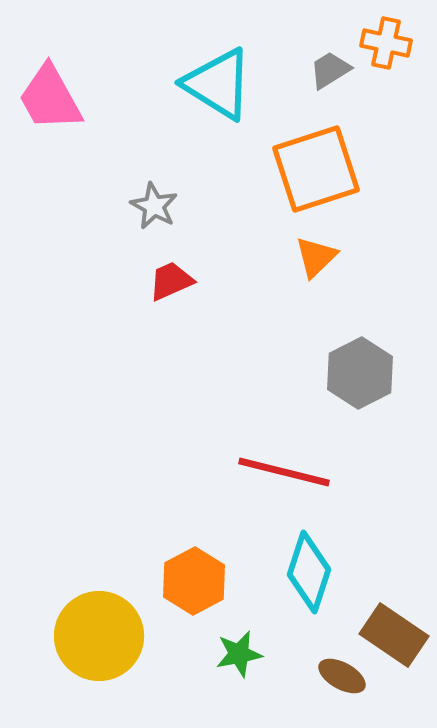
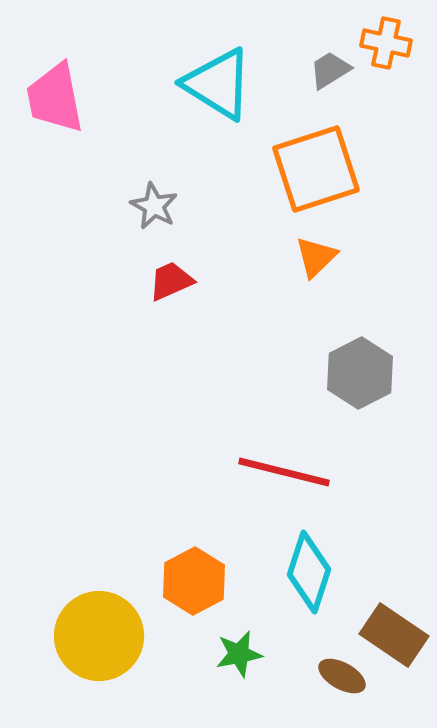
pink trapezoid: moved 5 px right; rotated 18 degrees clockwise
